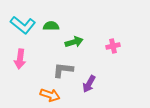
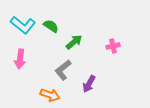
green semicircle: rotated 35 degrees clockwise
green arrow: rotated 24 degrees counterclockwise
gray L-shape: rotated 45 degrees counterclockwise
